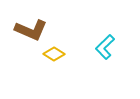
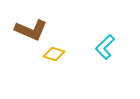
yellow diamond: rotated 15 degrees counterclockwise
